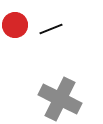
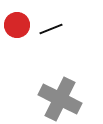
red circle: moved 2 px right
